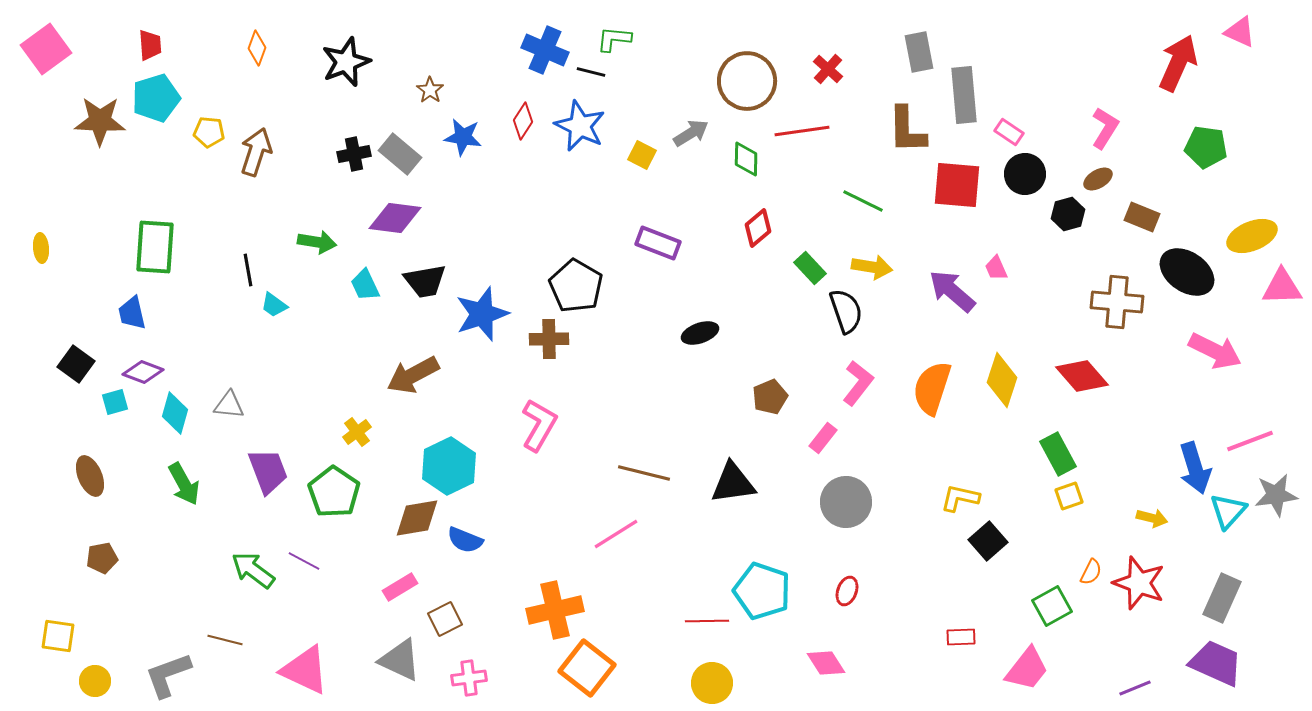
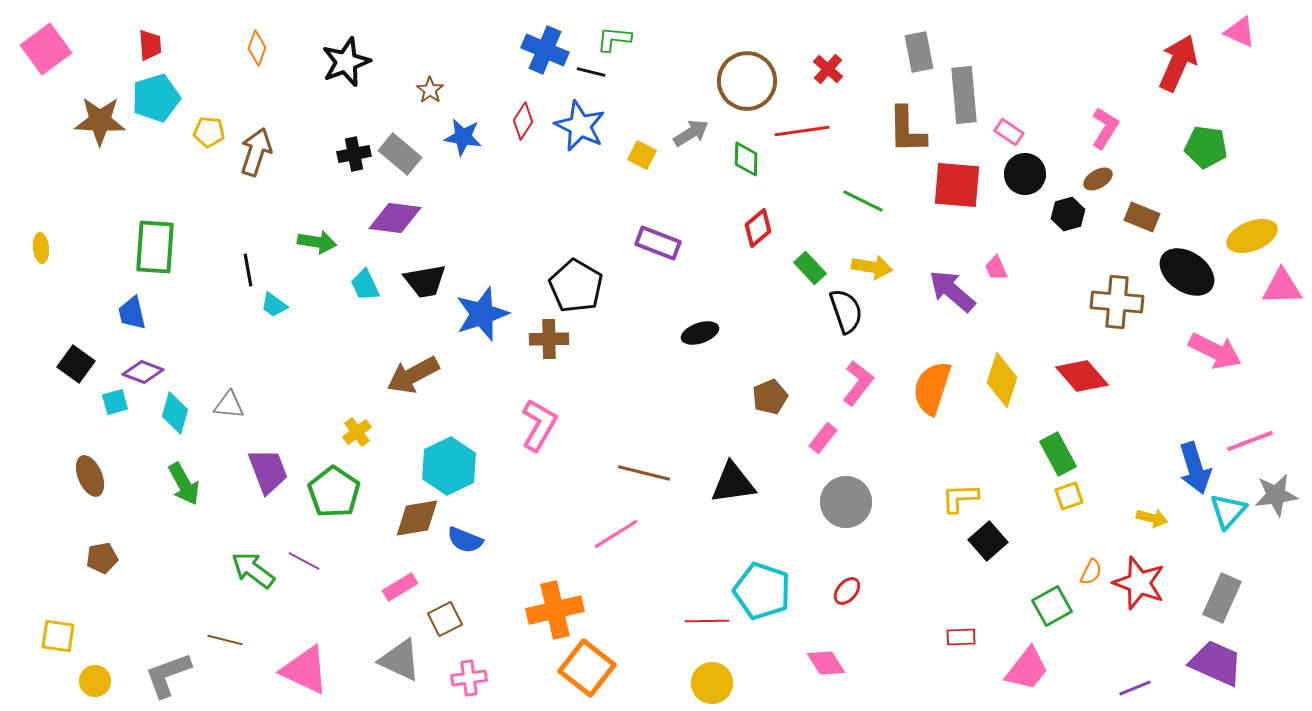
yellow L-shape at (960, 498): rotated 15 degrees counterclockwise
red ellipse at (847, 591): rotated 20 degrees clockwise
